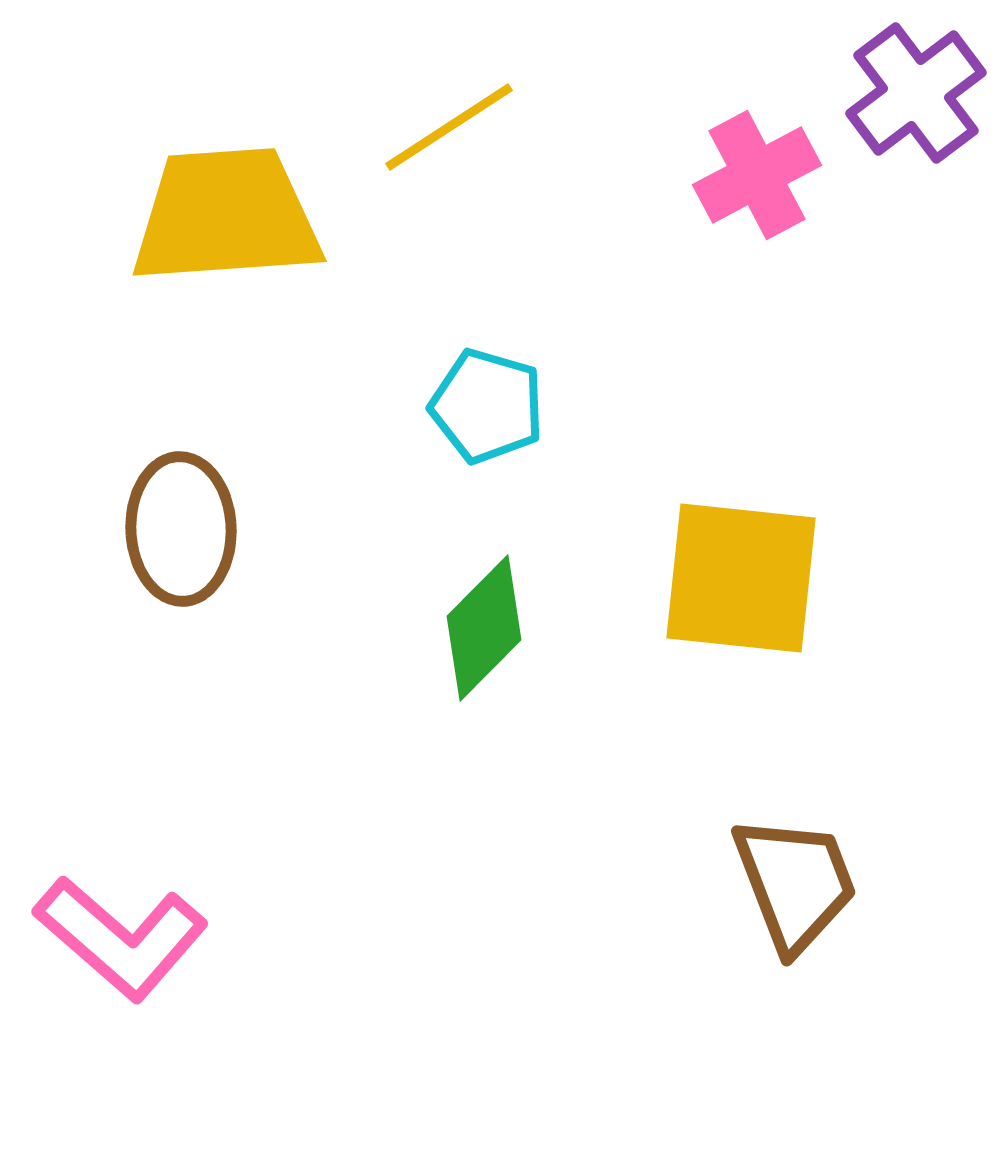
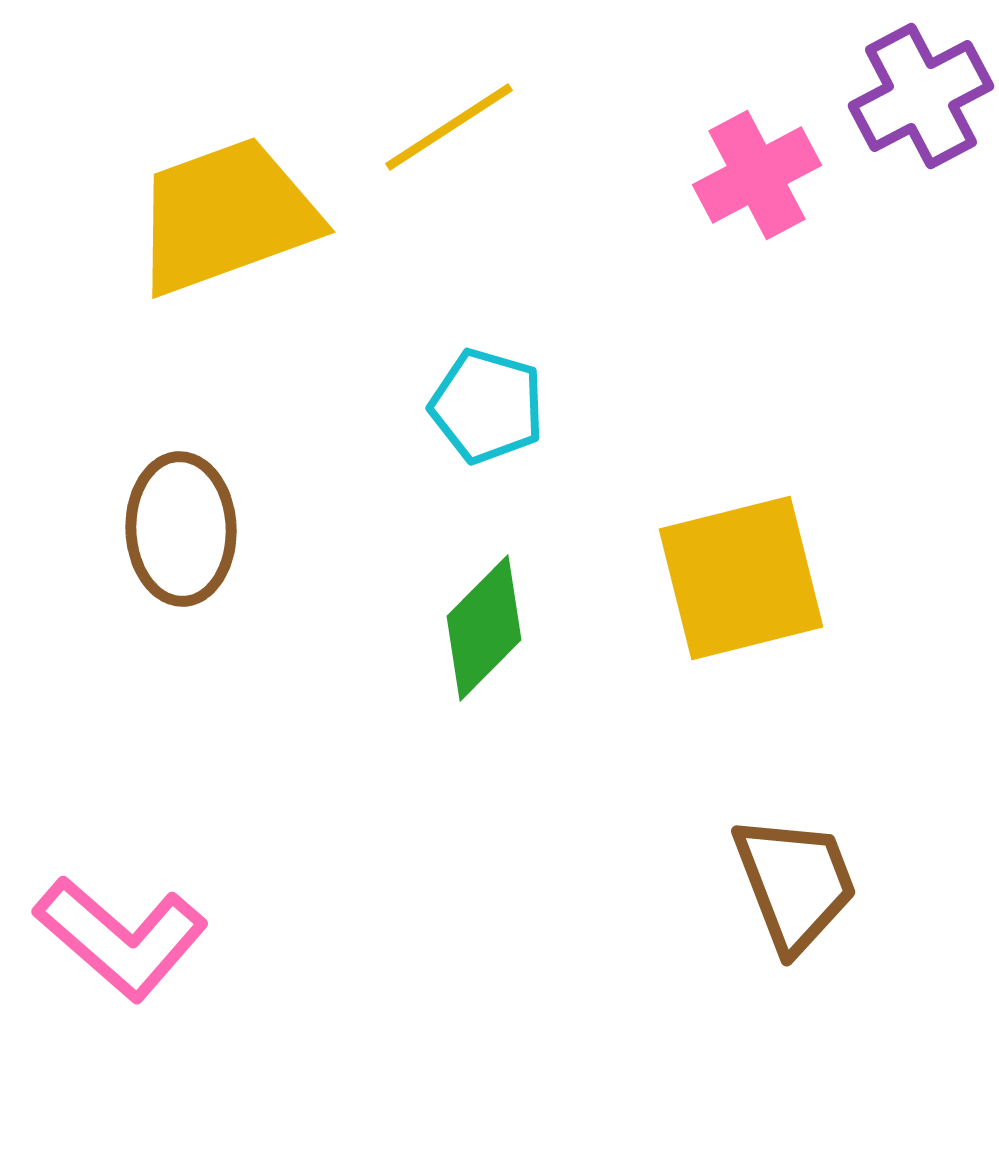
purple cross: moved 5 px right, 3 px down; rotated 9 degrees clockwise
yellow trapezoid: rotated 16 degrees counterclockwise
yellow square: rotated 20 degrees counterclockwise
